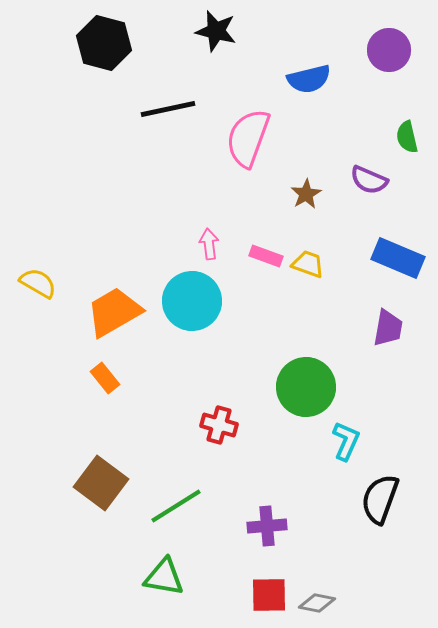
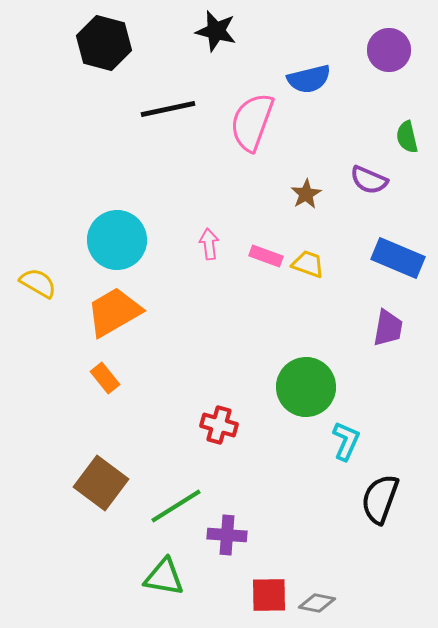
pink semicircle: moved 4 px right, 16 px up
cyan circle: moved 75 px left, 61 px up
purple cross: moved 40 px left, 9 px down; rotated 9 degrees clockwise
